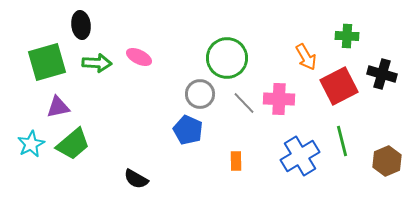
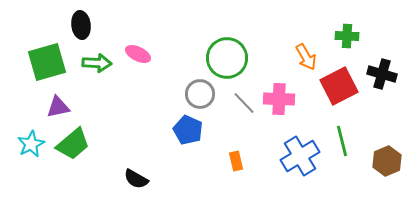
pink ellipse: moved 1 px left, 3 px up
orange rectangle: rotated 12 degrees counterclockwise
